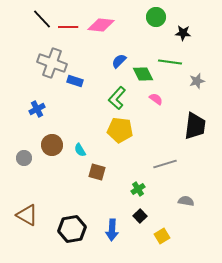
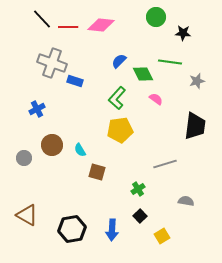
yellow pentagon: rotated 15 degrees counterclockwise
